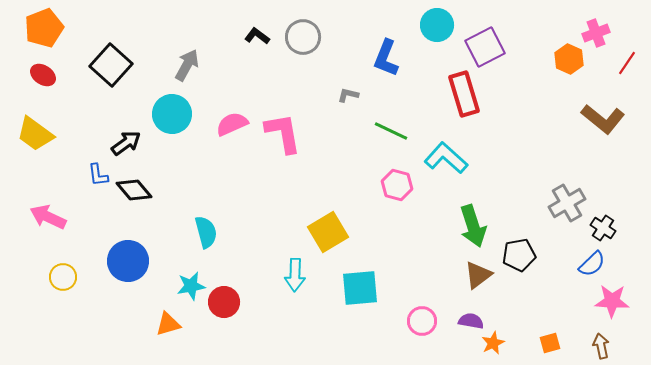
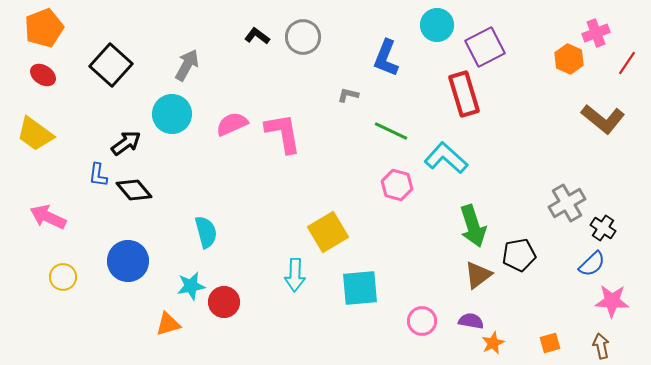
blue L-shape at (98, 175): rotated 15 degrees clockwise
